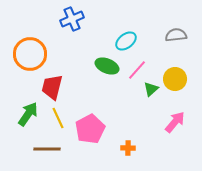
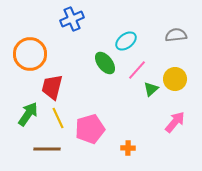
green ellipse: moved 2 px left, 3 px up; rotated 30 degrees clockwise
pink pentagon: rotated 12 degrees clockwise
